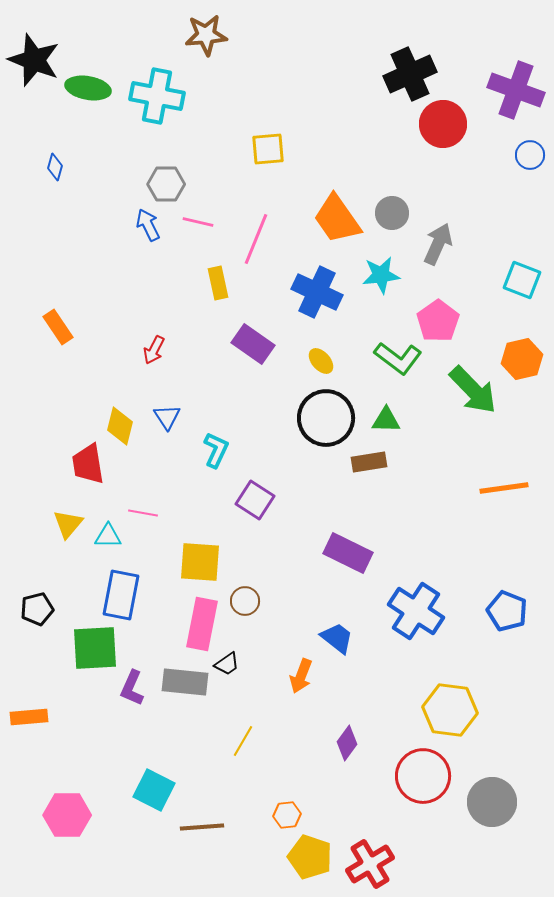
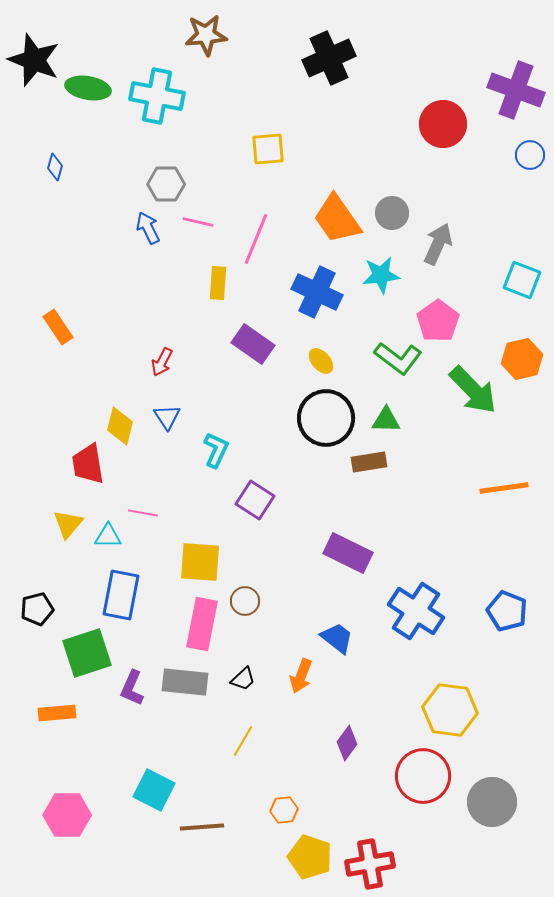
black cross at (410, 74): moved 81 px left, 16 px up
blue arrow at (148, 225): moved 3 px down
yellow rectangle at (218, 283): rotated 16 degrees clockwise
red arrow at (154, 350): moved 8 px right, 12 px down
green square at (95, 648): moved 8 px left, 5 px down; rotated 15 degrees counterclockwise
black trapezoid at (227, 664): moved 16 px right, 15 px down; rotated 8 degrees counterclockwise
orange rectangle at (29, 717): moved 28 px right, 4 px up
orange hexagon at (287, 815): moved 3 px left, 5 px up
red cross at (370, 864): rotated 21 degrees clockwise
